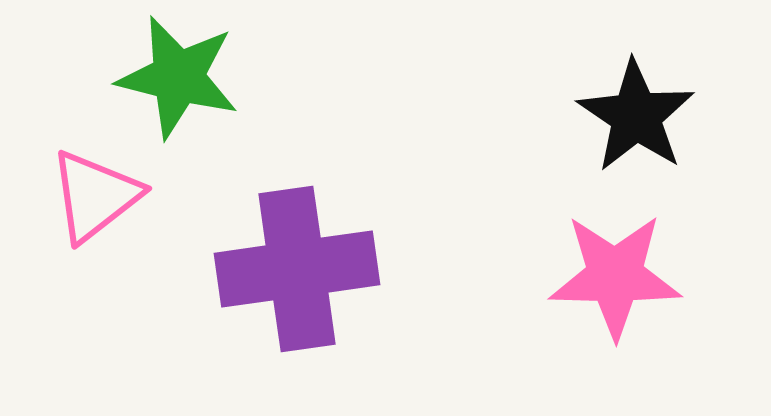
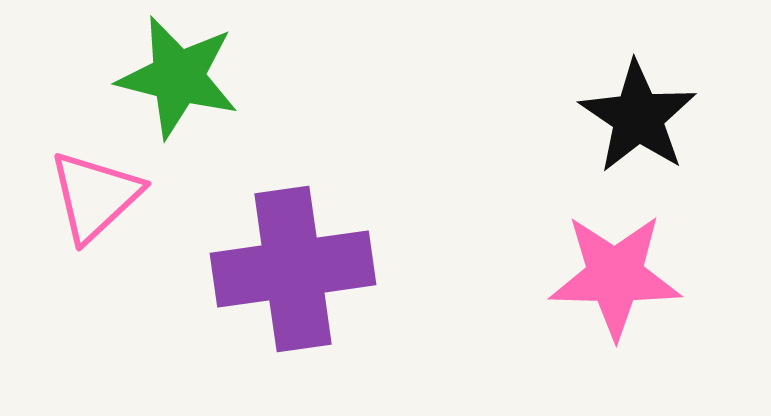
black star: moved 2 px right, 1 px down
pink triangle: rotated 5 degrees counterclockwise
purple cross: moved 4 px left
